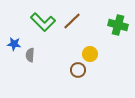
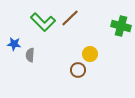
brown line: moved 2 px left, 3 px up
green cross: moved 3 px right, 1 px down
